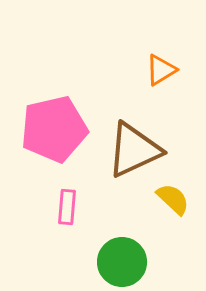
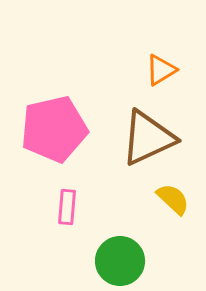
brown triangle: moved 14 px right, 12 px up
green circle: moved 2 px left, 1 px up
